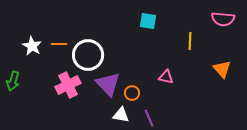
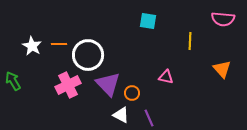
green arrow: rotated 132 degrees clockwise
white triangle: rotated 18 degrees clockwise
